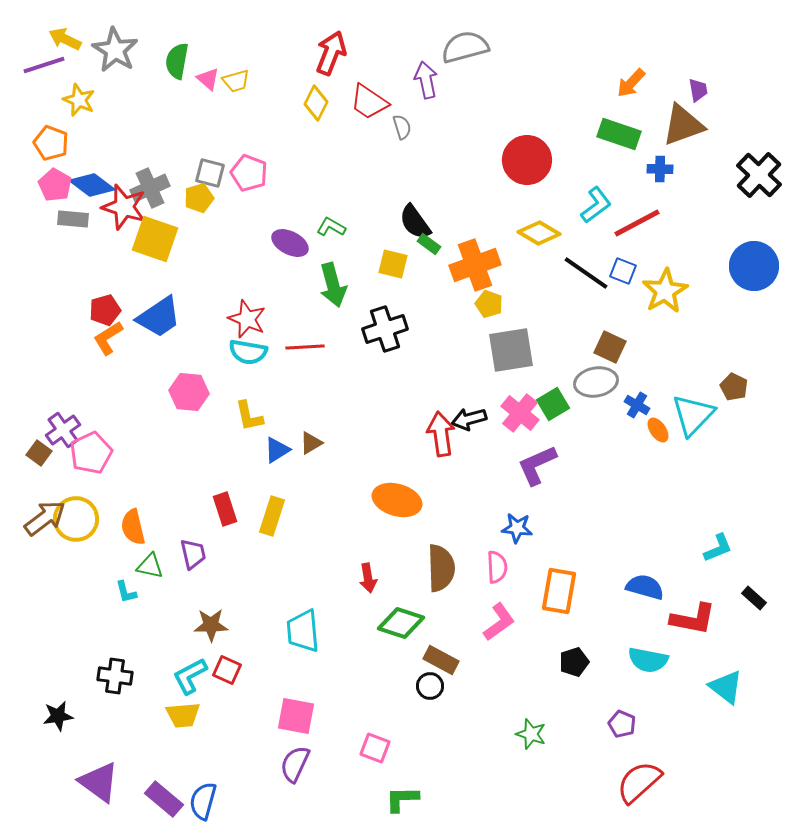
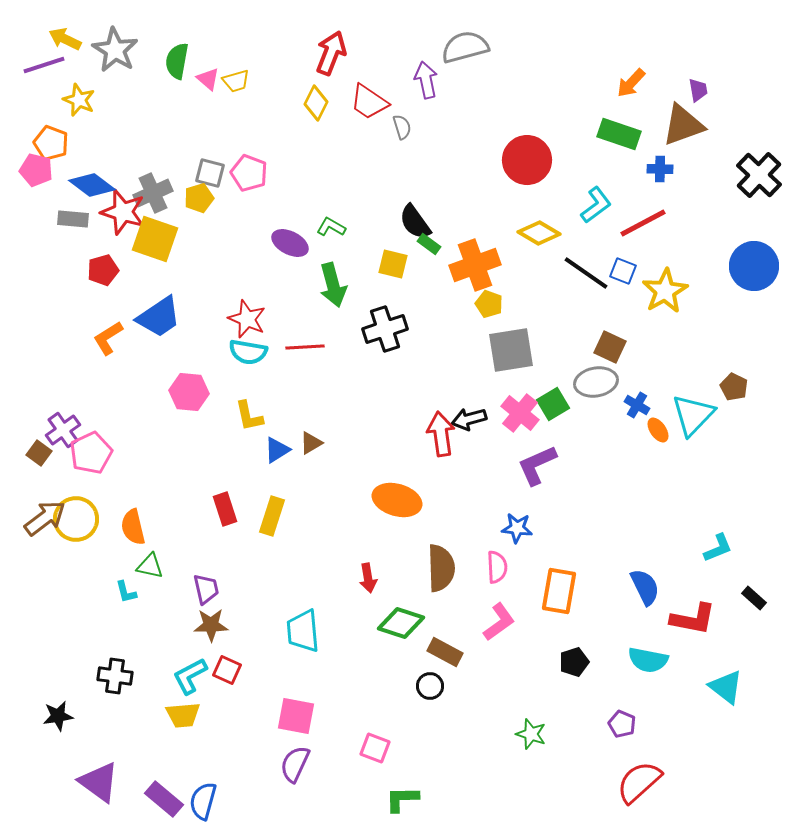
pink pentagon at (55, 185): moved 19 px left, 15 px up; rotated 16 degrees counterclockwise
gray cross at (150, 188): moved 3 px right, 5 px down
red star at (124, 207): moved 1 px left, 5 px down
red line at (637, 223): moved 6 px right
red pentagon at (105, 310): moved 2 px left, 40 px up
purple trapezoid at (193, 554): moved 13 px right, 35 px down
blue semicircle at (645, 587): rotated 48 degrees clockwise
brown rectangle at (441, 660): moved 4 px right, 8 px up
